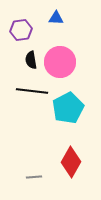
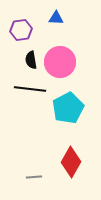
black line: moved 2 px left, 2 px up
